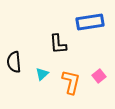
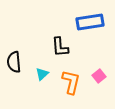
black L-shape: moved 2 px right, 3 px down
